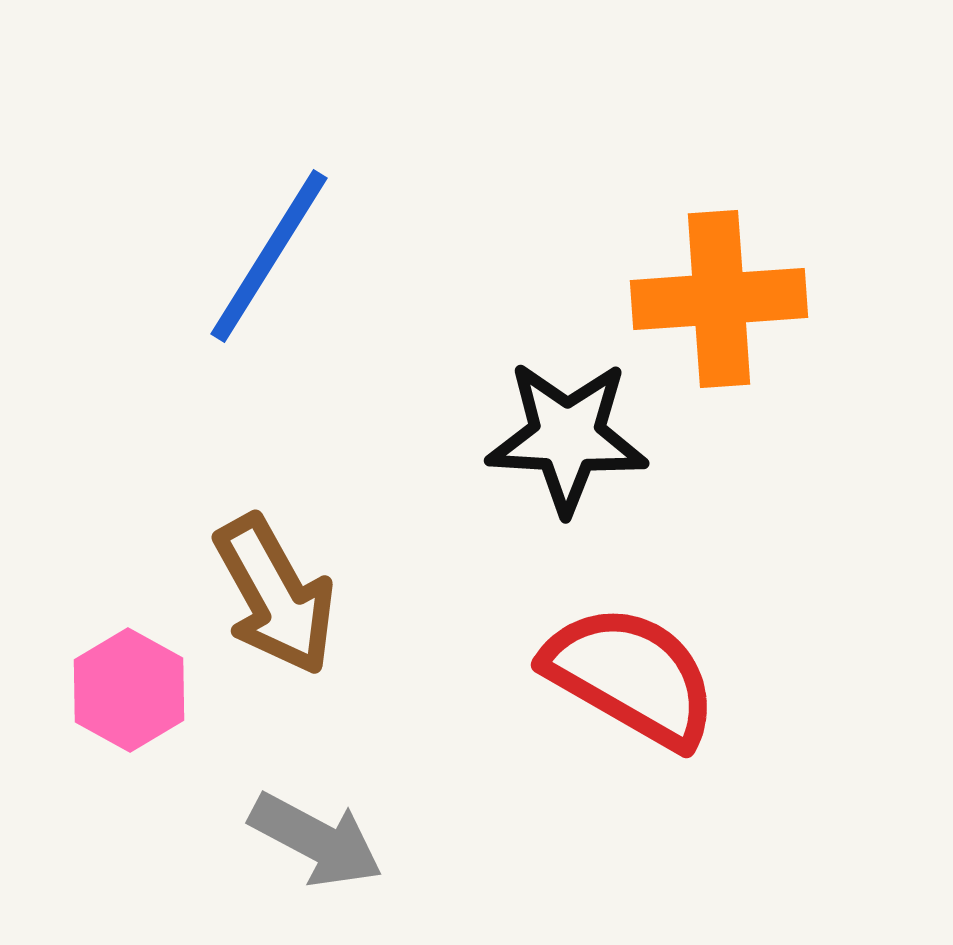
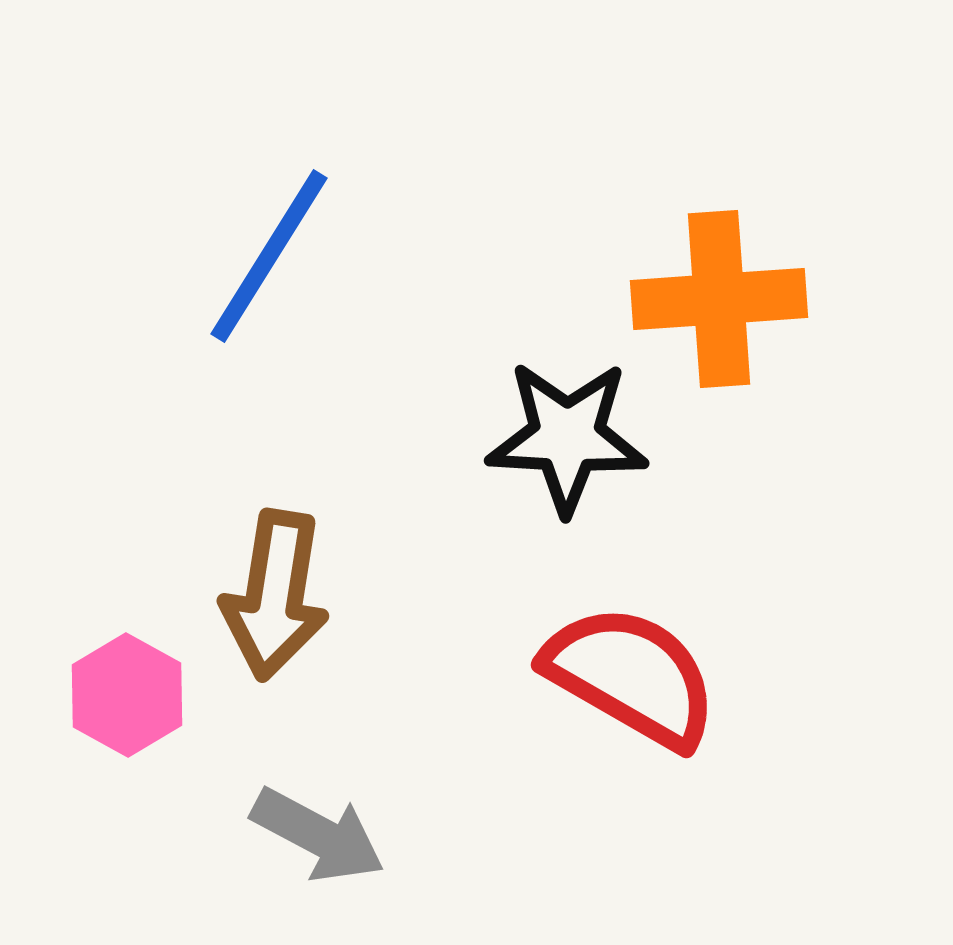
brown arrow: rotated 38 degrees clockwise
pink hexagon: moved 2 px left, 5 px down
gray arrow: moved 2 px right, 5 px up
